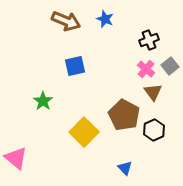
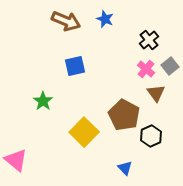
black cross: rotated 18 degrees counterclockwise
brown triangle: moved 3 px right, 1 px down
black hexagon: moved 3 px left, 6 px down
pink triangle: moved 2 px down
